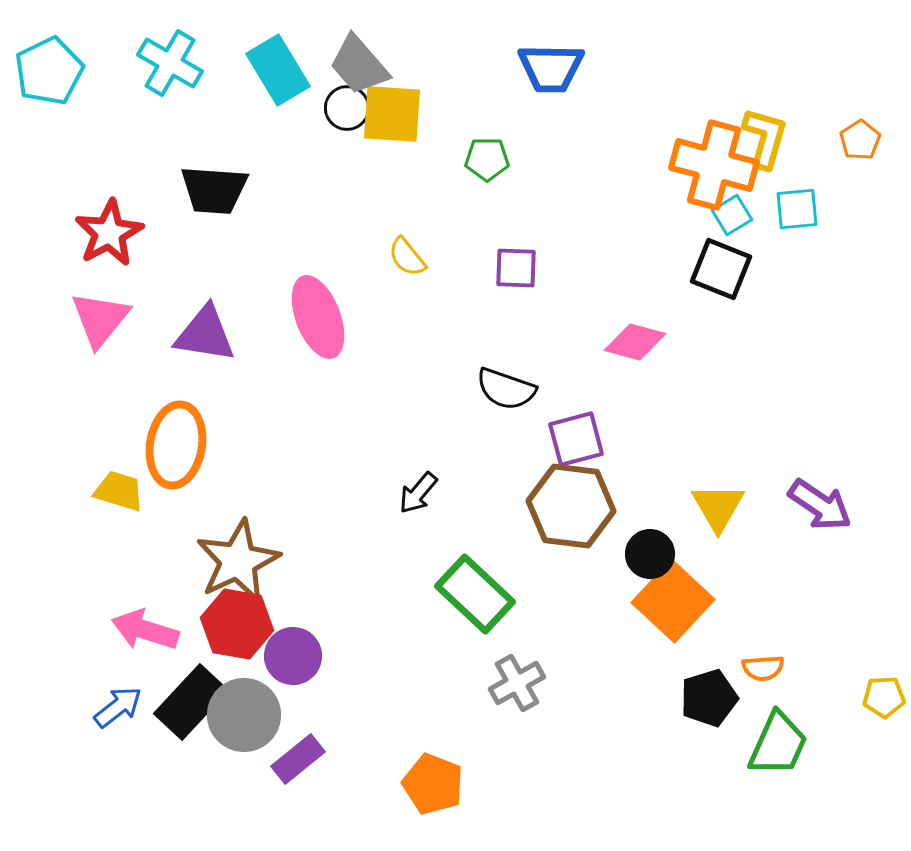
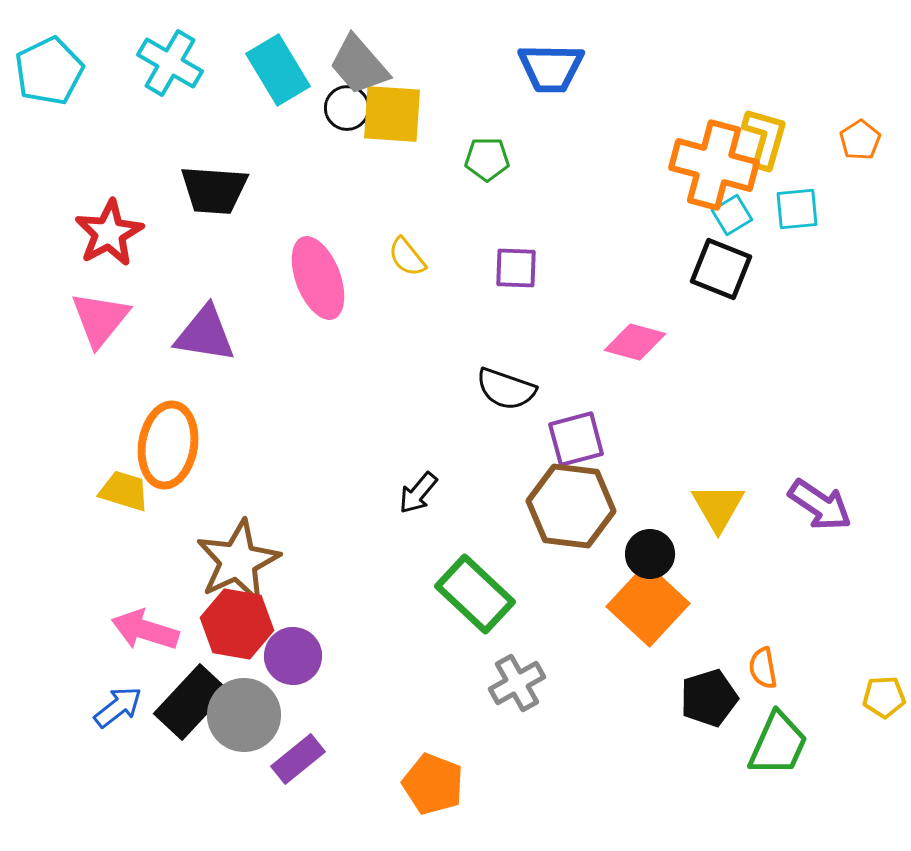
pink ellipse at (318, 317): moved 39 px up
orange ellipse at (176, 445): moved 8 px left
yellow trapezoid at (119, 491): moved 5 px right
orange square at (673, 601): moved 25 px left, 4 px down
orange semicircle at (763, 668): rotated 84 degrees clockwise
